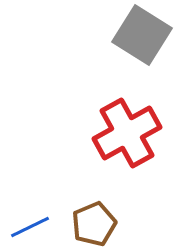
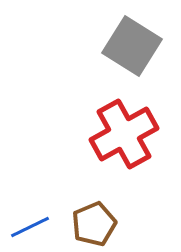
gray square: moved 10 px left, 11 px down
red cross: moved 3 px left, 1 px down
